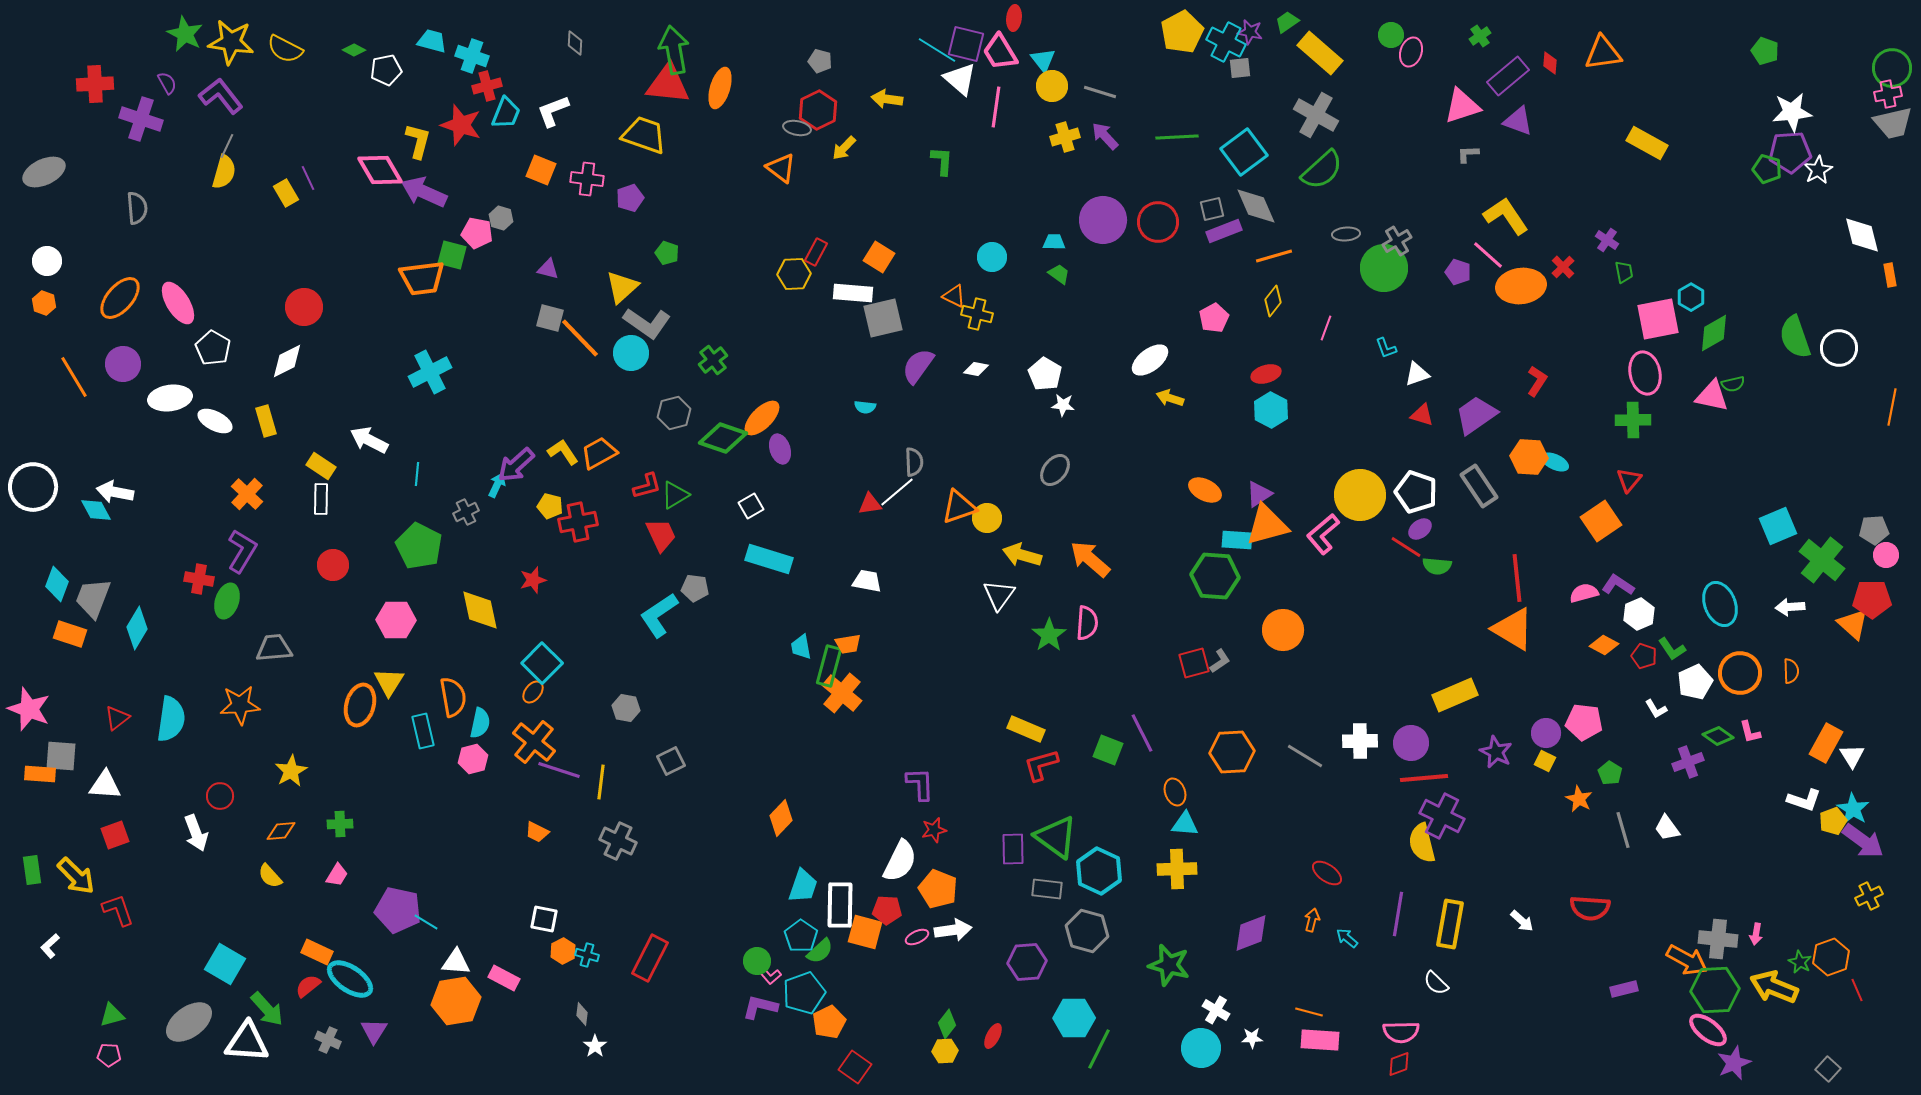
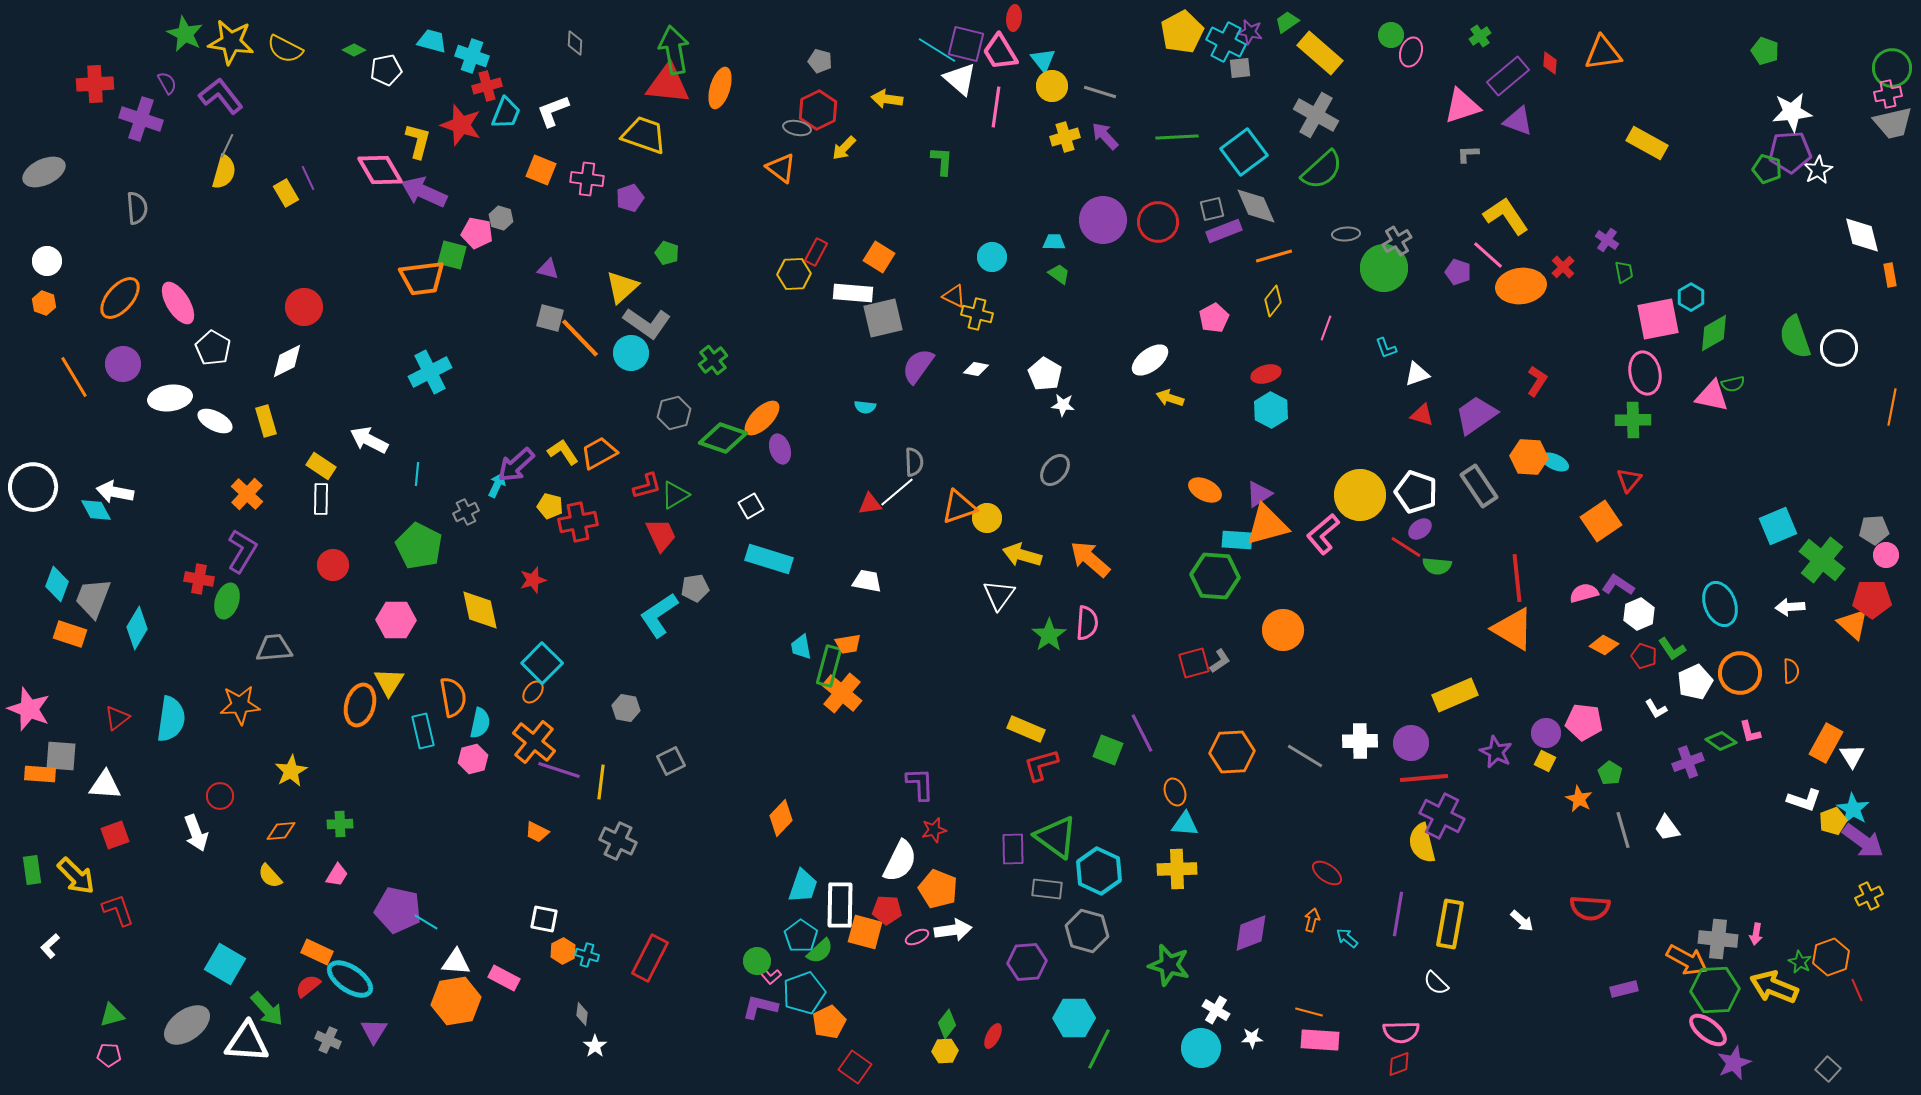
gray pentagon at (695, 588): rotated 16 degrees counterclockwise
green diamond at (1718, 736): moved 3 px right, 5 px down
gray ellipse at (189, 1022): moved 2 px left, 3 px down
